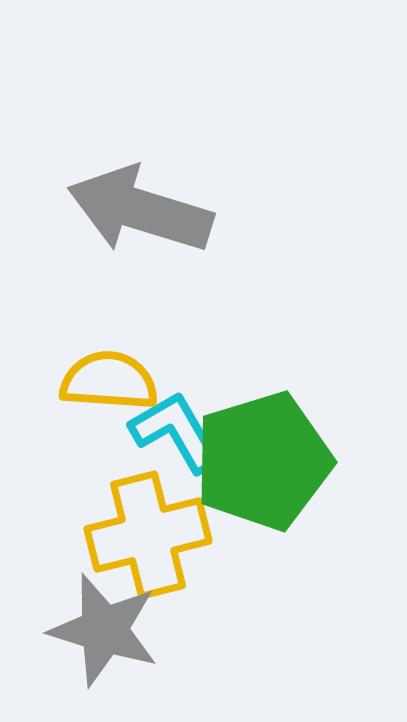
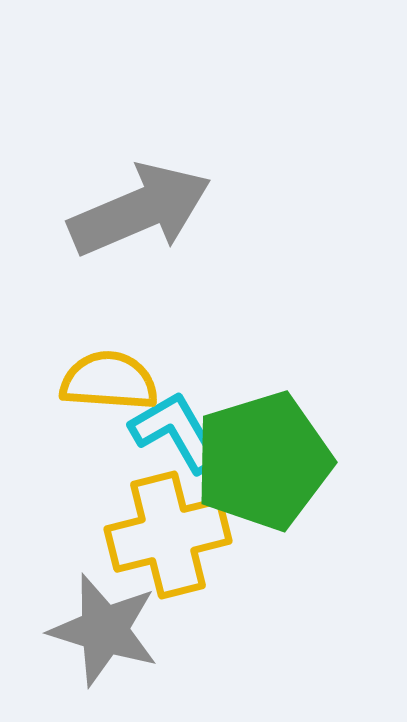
gray arrow: rotated 140 degrees clockwise
yellow cross: moved 20 px right
